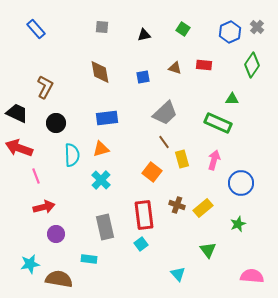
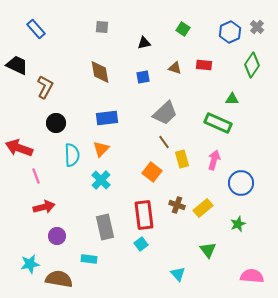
black triangle at (144, 35): moved 8 px down
black trapezoid at (17, 113): moved 48 px up
orange triangle at (101, 149): rotated 30 degrees counterclockwise
purple circle at (56, 234): moved 1 px right, 2 px down
